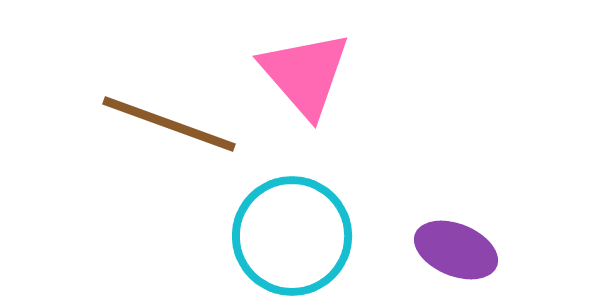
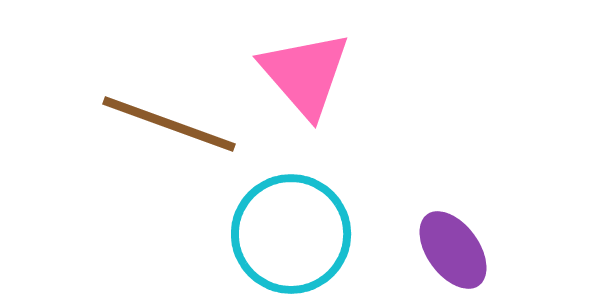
cyan circle: moved 1 px left, 2 px up
purple ellipse: moved 3 px left; rotated 32 degrees clockwise
